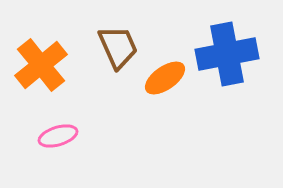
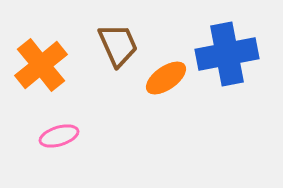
brown trapezoid: moved 2 px up
orange ellipse: moved 1 px right
pink ellipse: moved 1 px right
